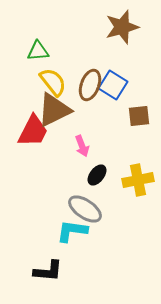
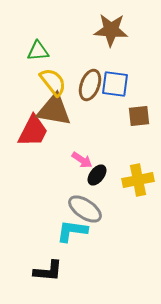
brown star: moved 11 px left, 3 px down; rotated 20 degrees clockwise
blue square: moved 2 px right, 1 px up; rotated 24 degrees counterclockwise
brown triangle: rotated 36 degrees clockwise
pink arrow: moved 14 px down; rotated 35 degrees counterclockwise
